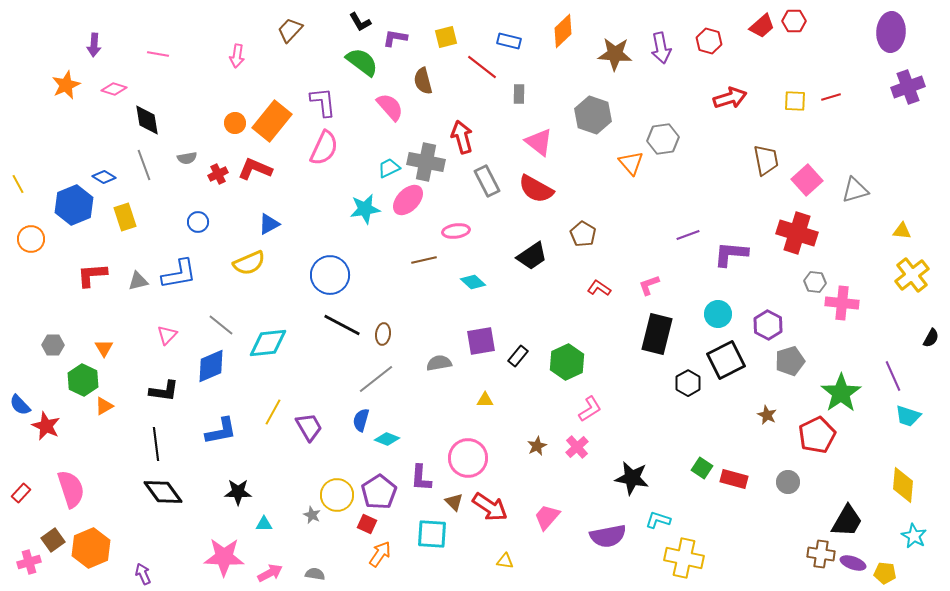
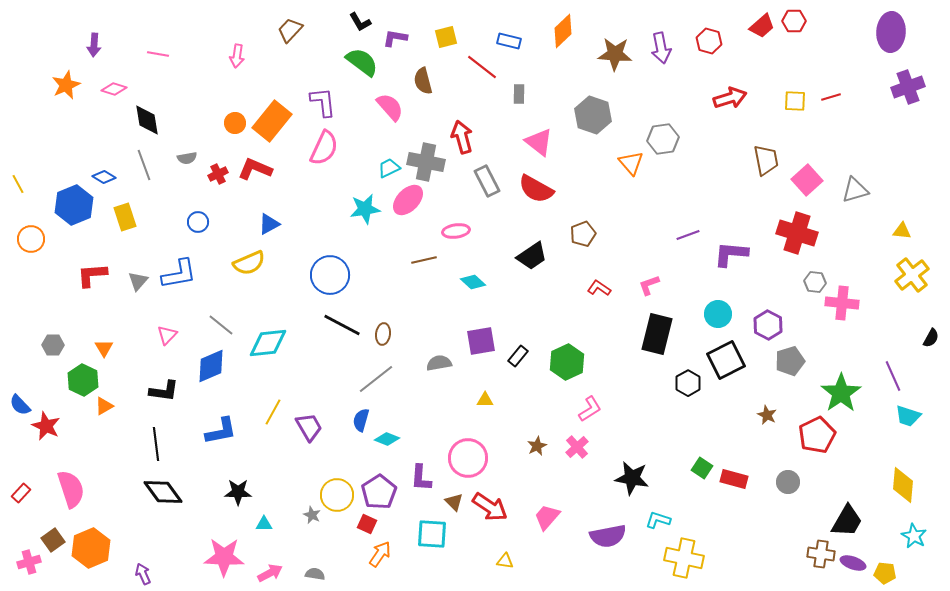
brown pentagon at (583, 234): rotated 20 degrees clockwise
gray triangle at (138, 281): rotated 35 degrees counterclockwise
